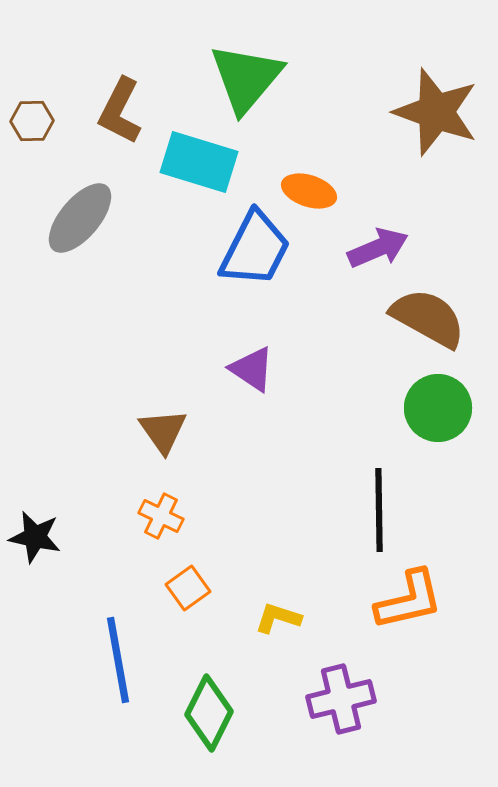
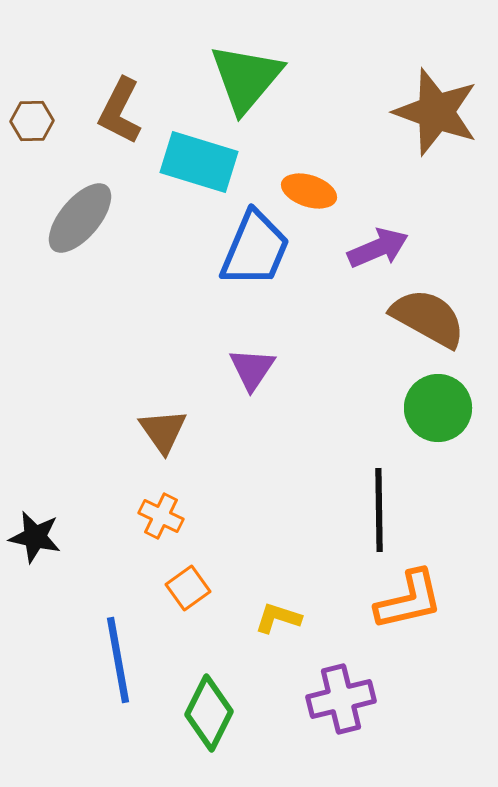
blue trapezoid: rotated 4 degrees counterclockwise
purple triangle: rotated 30 degrees clockwise
